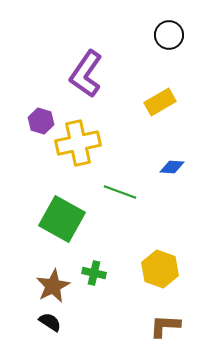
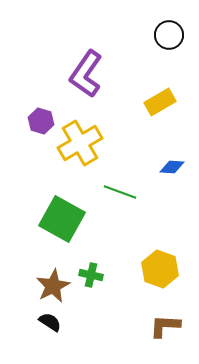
yellow cross: moved 2 px right; rotated 18 degrees counterclockwise
green cross: moved 3 px left, 2 px down
